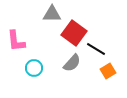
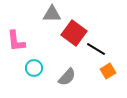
gray semicircle: moved 5 px left, 14 px down
